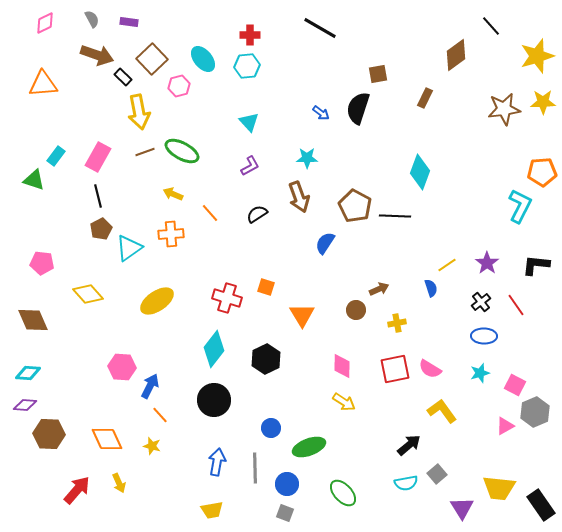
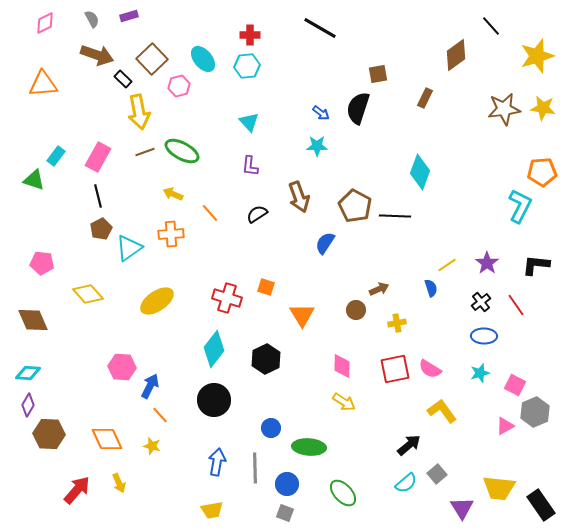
purple rectangle at (129, 22): moved 6 px up; rotated 24 degrees counterclockwise
black rectangle at (123, 77): moved 2 px down
yellow star at (543, 102): moved 6 px down; rotated 10 degrees clockwise
cyan star at (307, 158): moved 10 px right, 12 px up
purple L-shape at (250, 166): rotated 125 degrees clockwise
purple diamond at (25, 405): moved 3 px right; rotated 65 degrees counterclockwise
green ellipse at (309, 447): rotated 24 degrees clockwise
cyan semicircle at (406, 483): rotated 30 degrees counterclockwise
